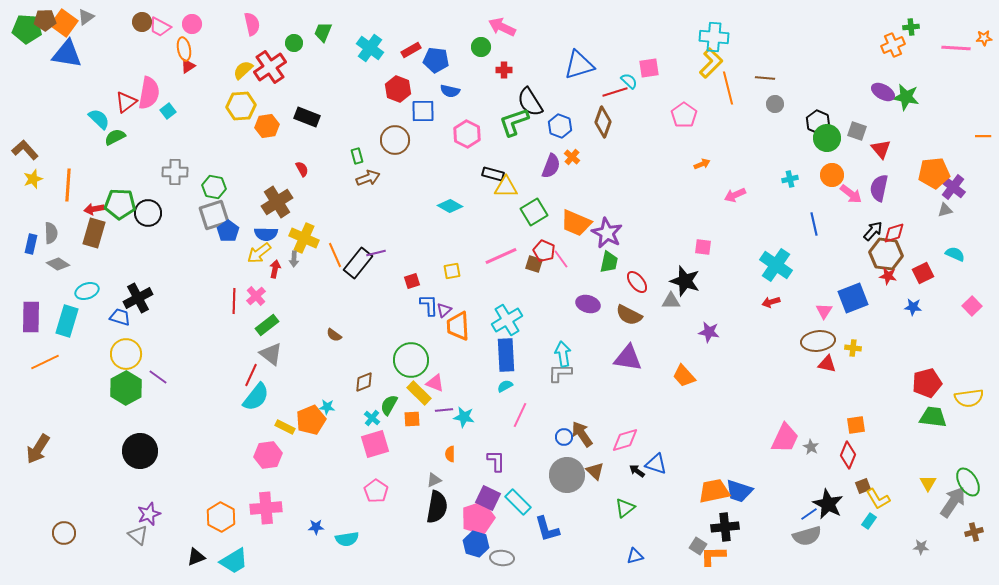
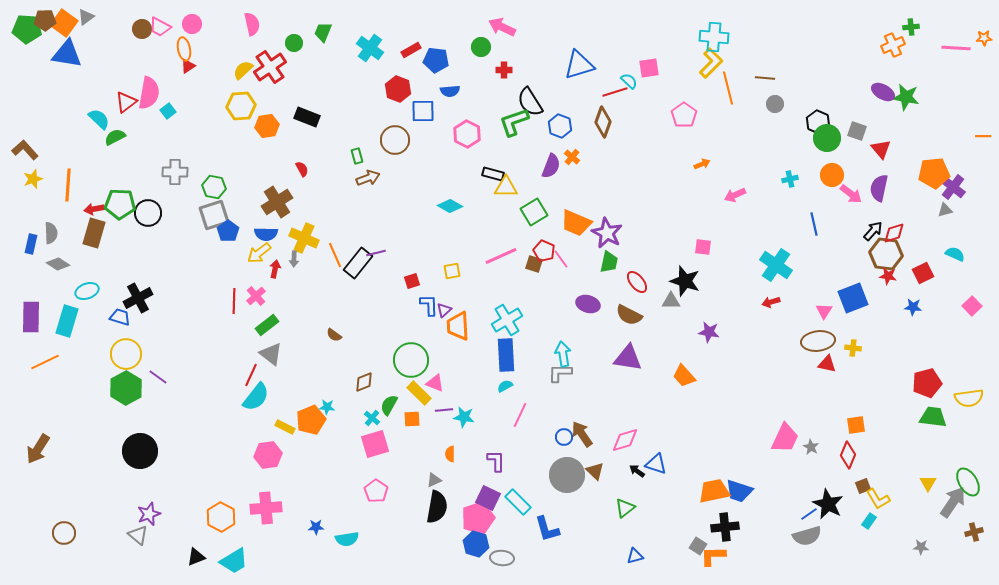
brown circle at (142, 22): moved 7 px down
blue semicircle at (450, 91): rotated 18 degrees counterclockwise
